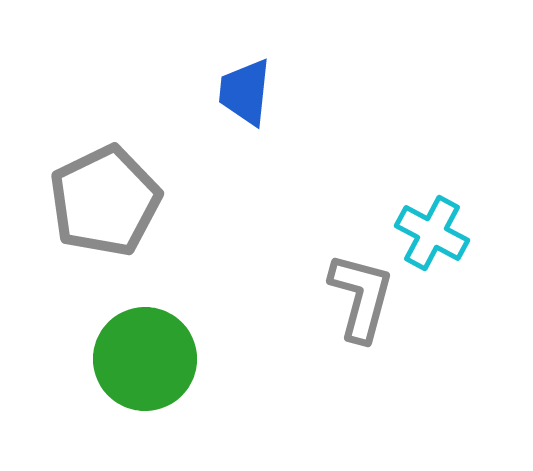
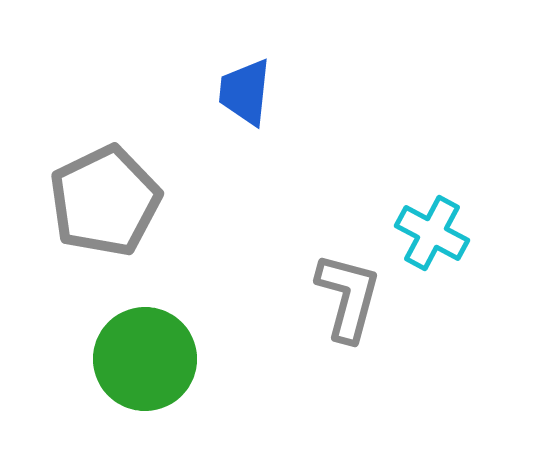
gray L-shape: moved 13 px left
